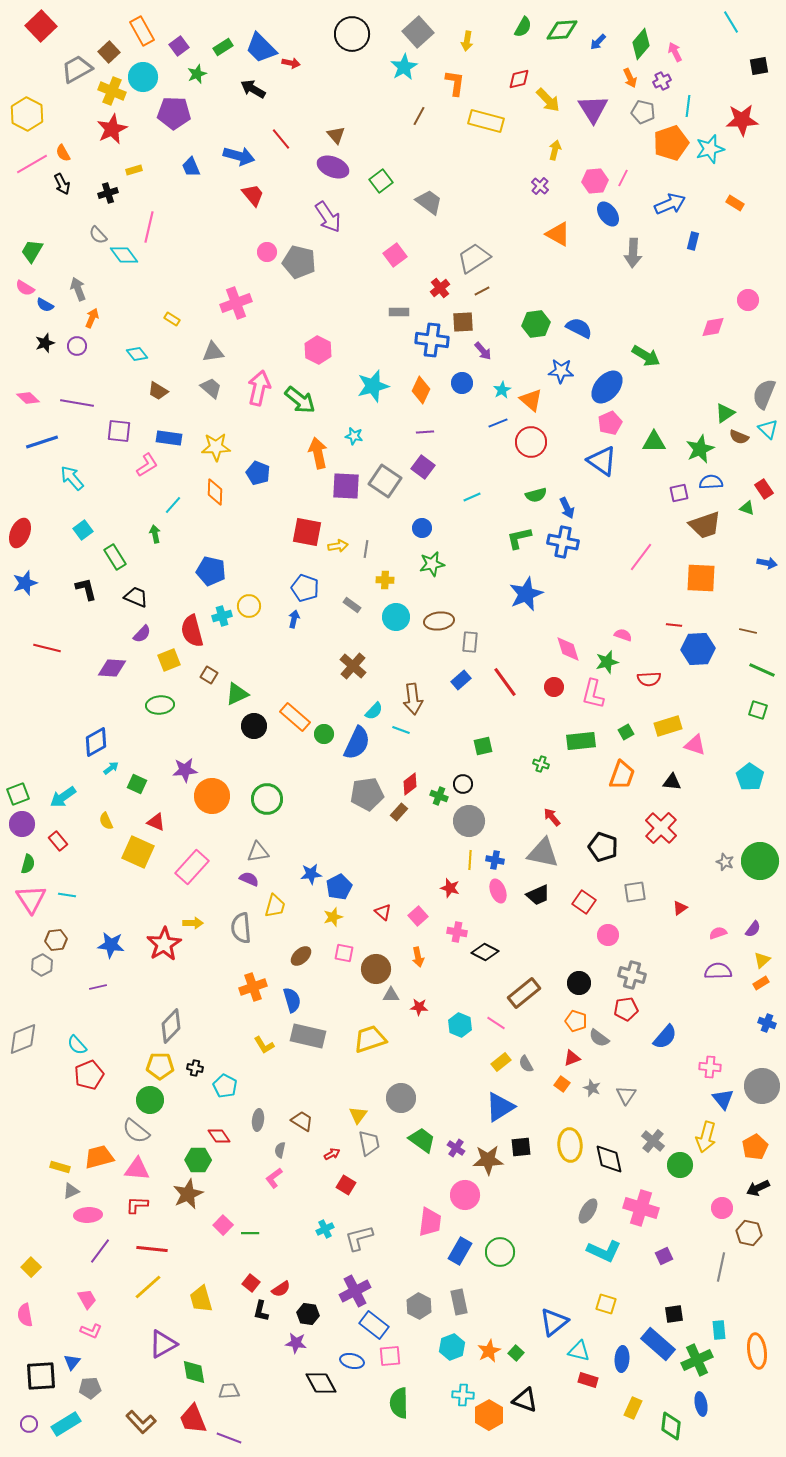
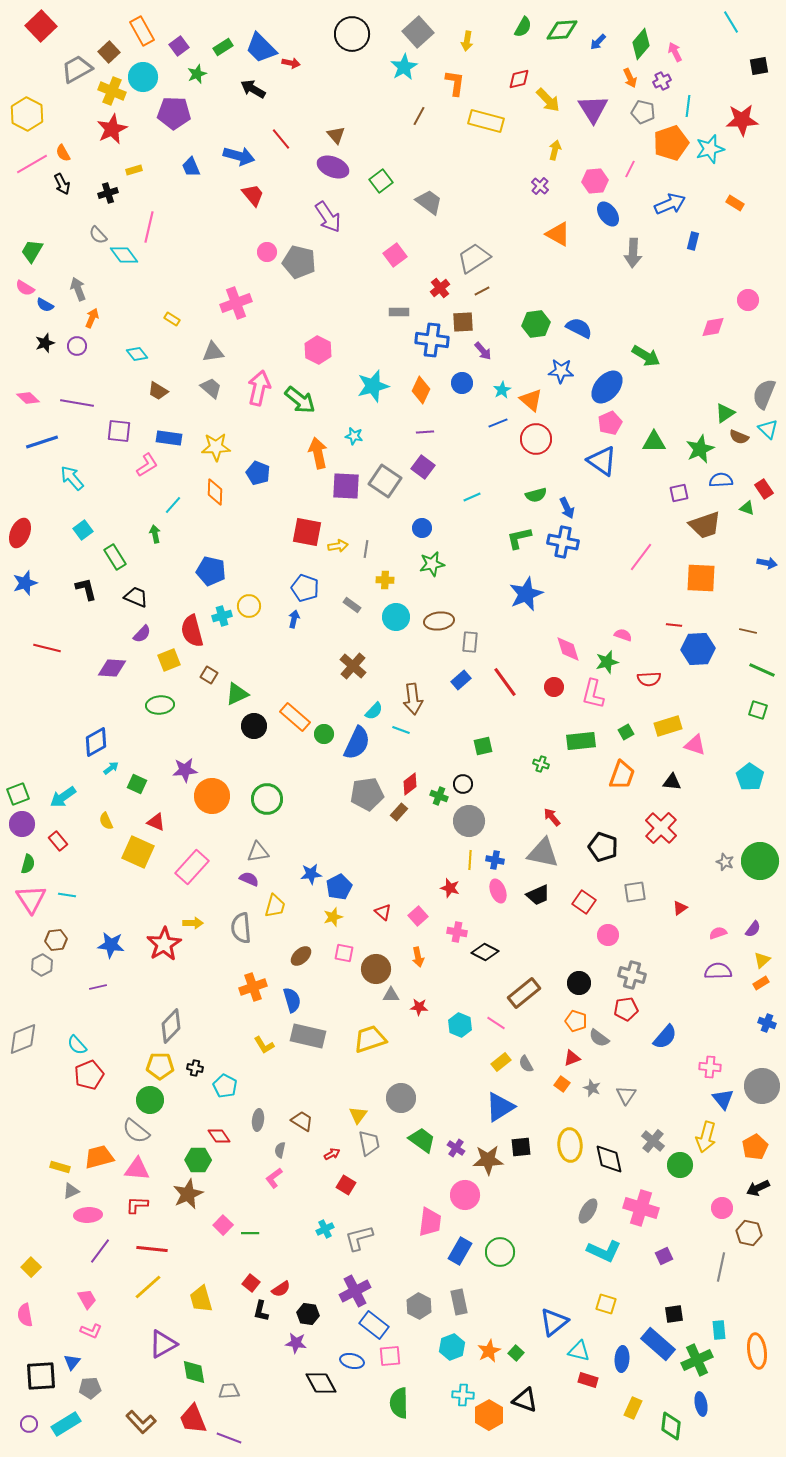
pink line at (623, 178): moved 7 px right, 9 px up
red circle at (531, 442): moved 5 px right, 3 px up
blue semicircle at (711, 482): moved 10 px right, 2 px up
